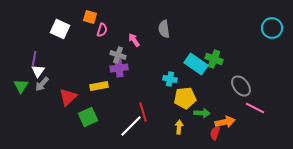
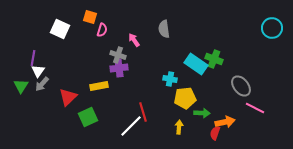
purple line: moved 1 px left, 1 px up
